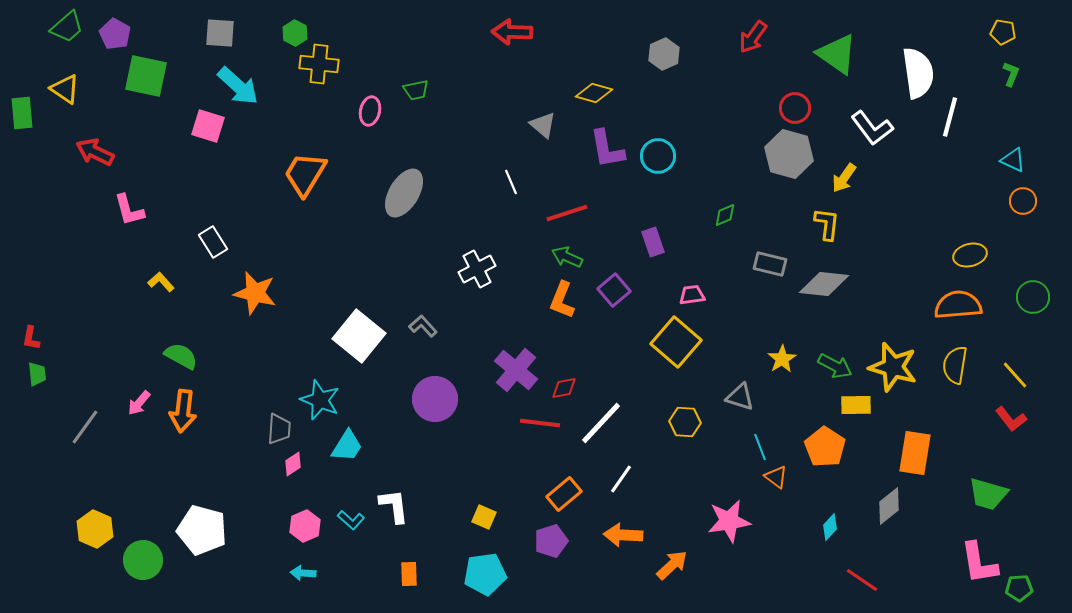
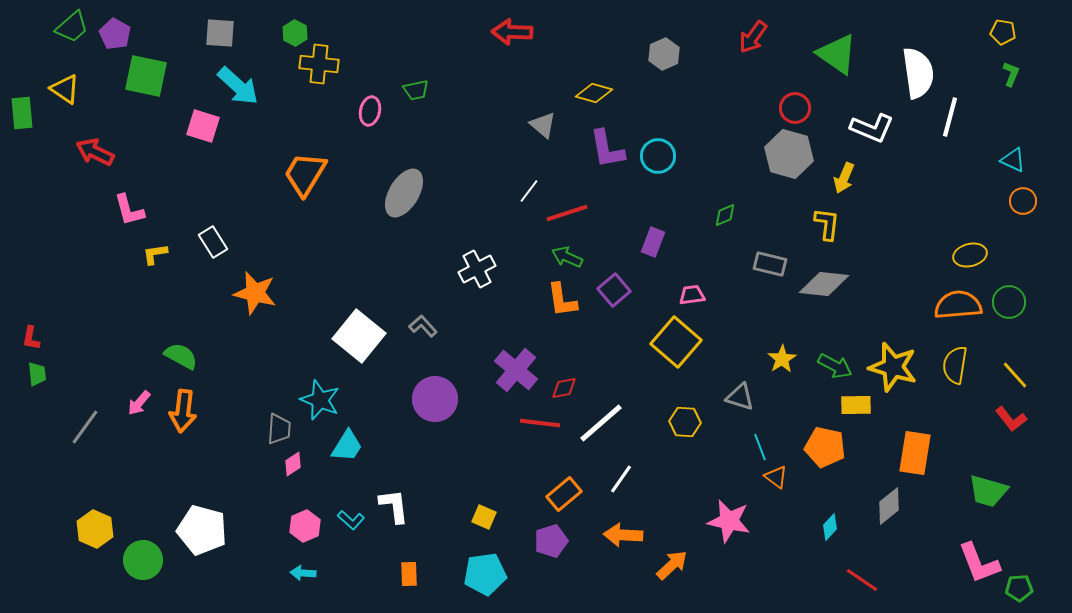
green trapezoid at (67, 27): moved 5 px right
pink square at (208, 126): moved 5 px left
white L-shape at (872, 128): rotated 30 degrees counterclockwise
yellow arrow at (844, 178): rotated 12 degrees counterclockwise
white line at (511, 182): moved 18 px right, 9 px down; rotated 60 degrees clockwise
purple rectangle at (653, 242): rotated 40 degrees clockwise
yellow L-shape at (161, 282): moved 6 px left, 28 px up; rotated 56 degrees counterclockwise
green circle at (1033, 297): moved 24 px left, 5 px down
orange L-shape at (562, 300): rotated 30 degrees counterclockwise
white line at (601, 423): rotated 6 degrees clockwise
orange pentagon at (825, 447): rotated 21 degrees counterclockwise
green trapezoid at (988, 494): moved 3 px up
pink star at (729, 521): rotated 21 degrees clockwise
pink L-shape at (979, 563): rotated 12 degrees counterclockwise
